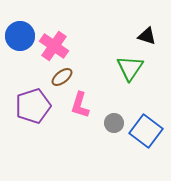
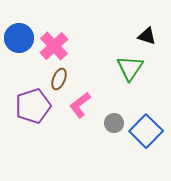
blue circle: moved 1 px left, 2 px down
pink cross: rotated 12 degrees clockwise
brown ellipse: moved 3 px left, 2 px down; rotated 30 degrees counterclockwise
pink L-shape: rotated 36 degrees clockwise
blue square: rotated 8 degrees clockwise
